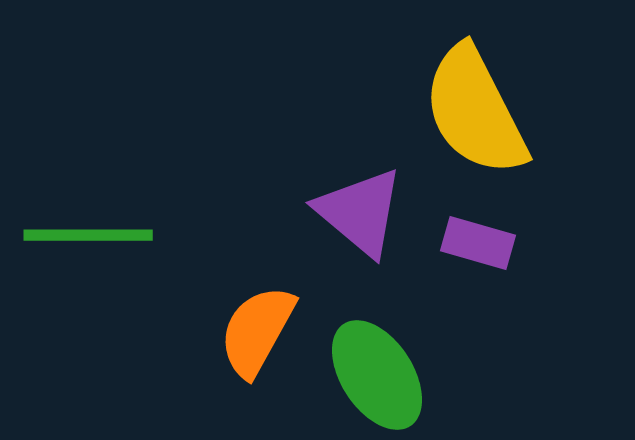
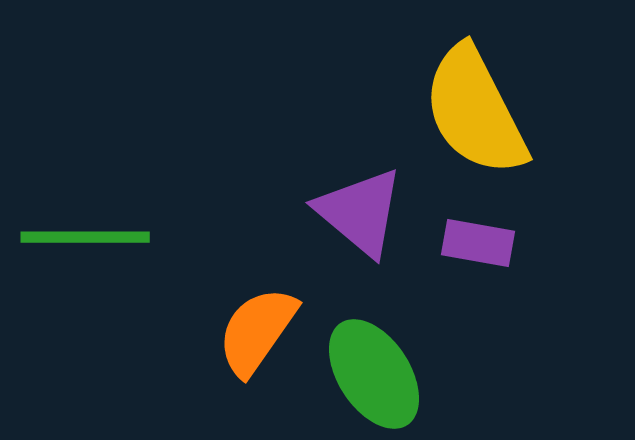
green line: moved 3 px left, 2 px down
purple rectangle: rotated 6 degrees counterclockwise
orange semicircle: rotated 6 degrees clockwise
green ellipse: moved 3 px left, 1 px up
